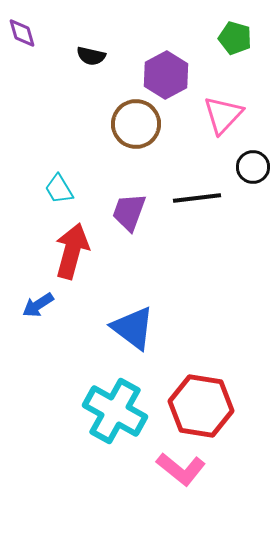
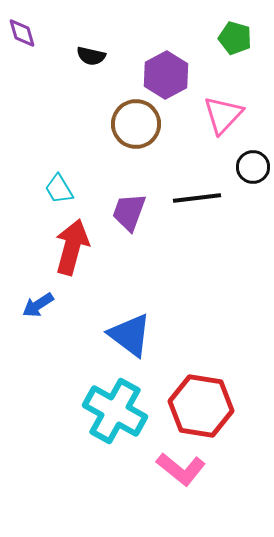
red arrow: moved 4 px up
blue triangle: moved 3 px left, 7 px down
